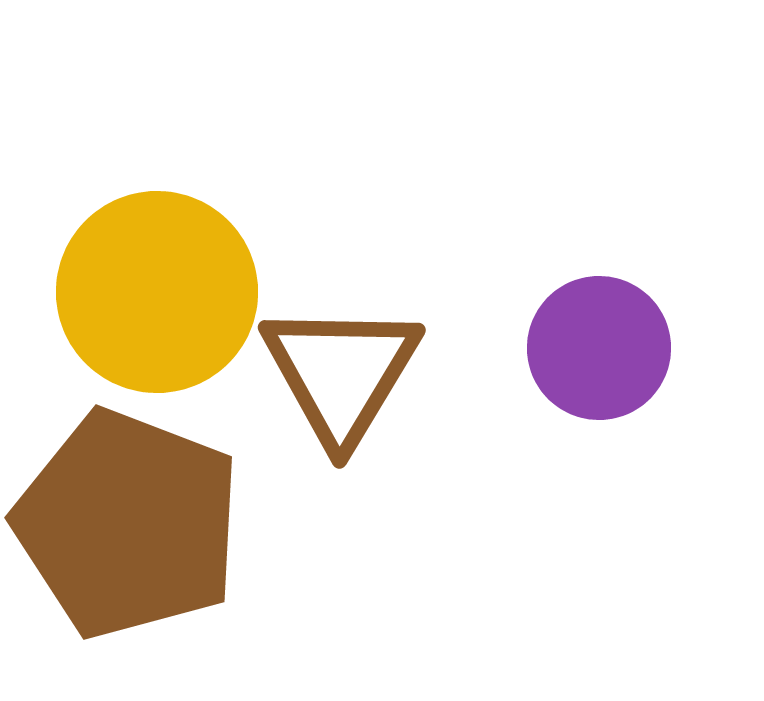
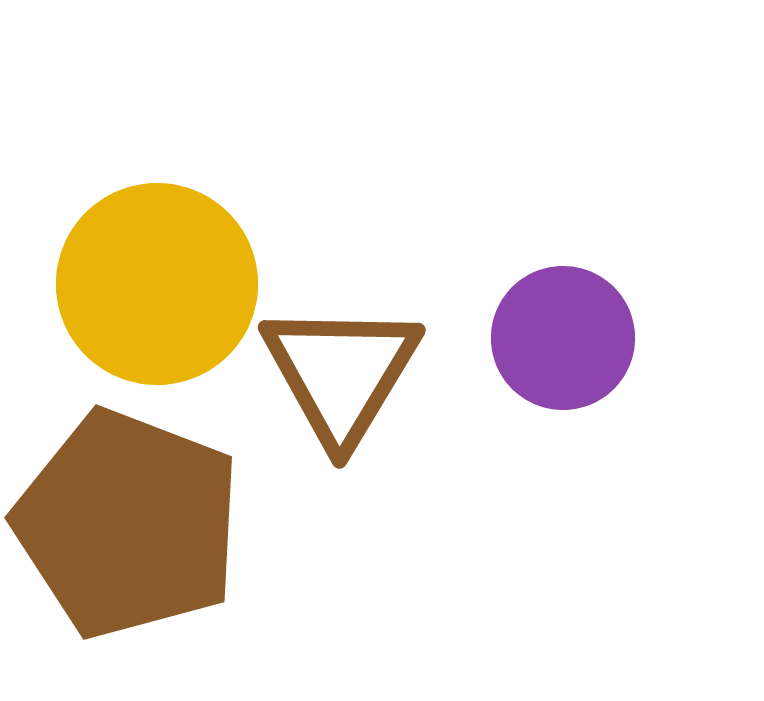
yellow circle: moved 8 px up
purple circle: moved 36 px left, 10 px up
